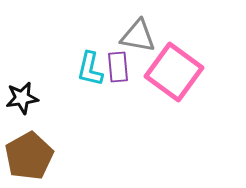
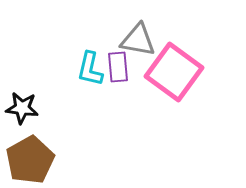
gray triangle: moved 4 px down
black star: moved 10 px down; rotated 16 degrees clockwise
brown pentagon: moved 1 px right, 4 px down
